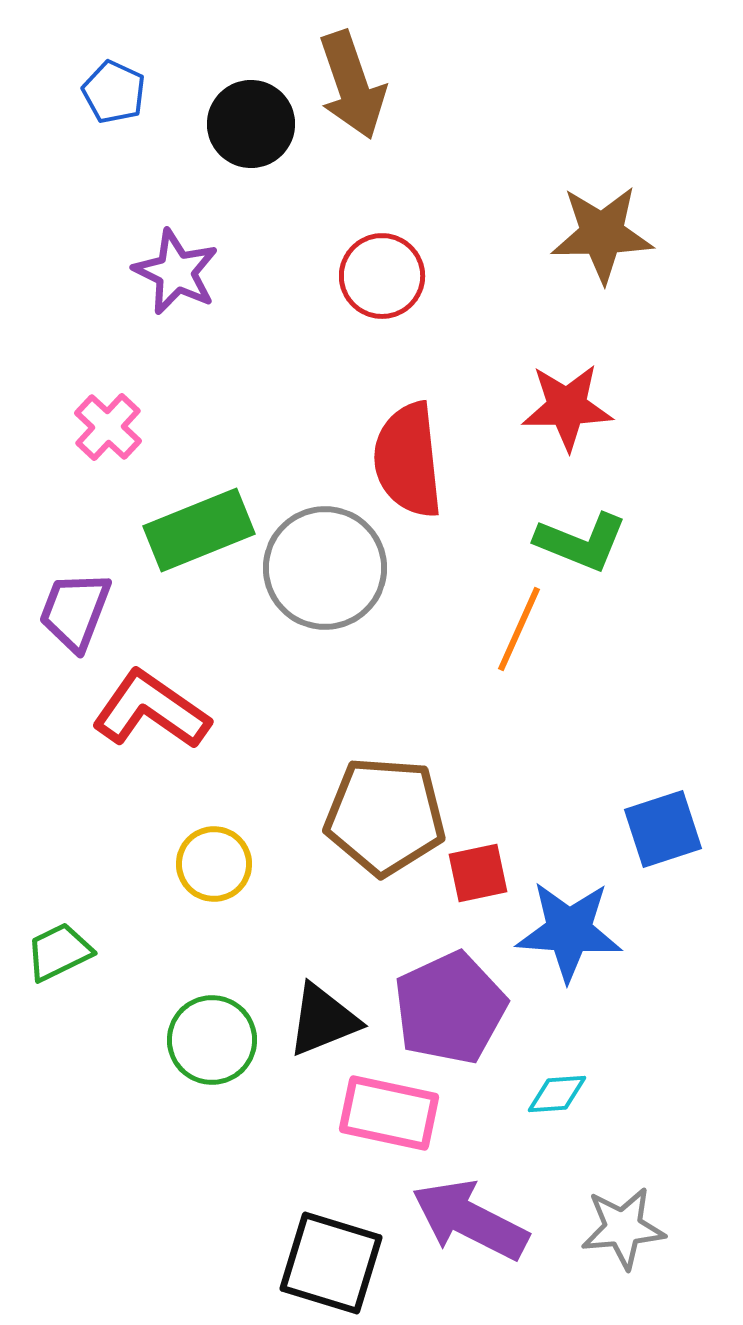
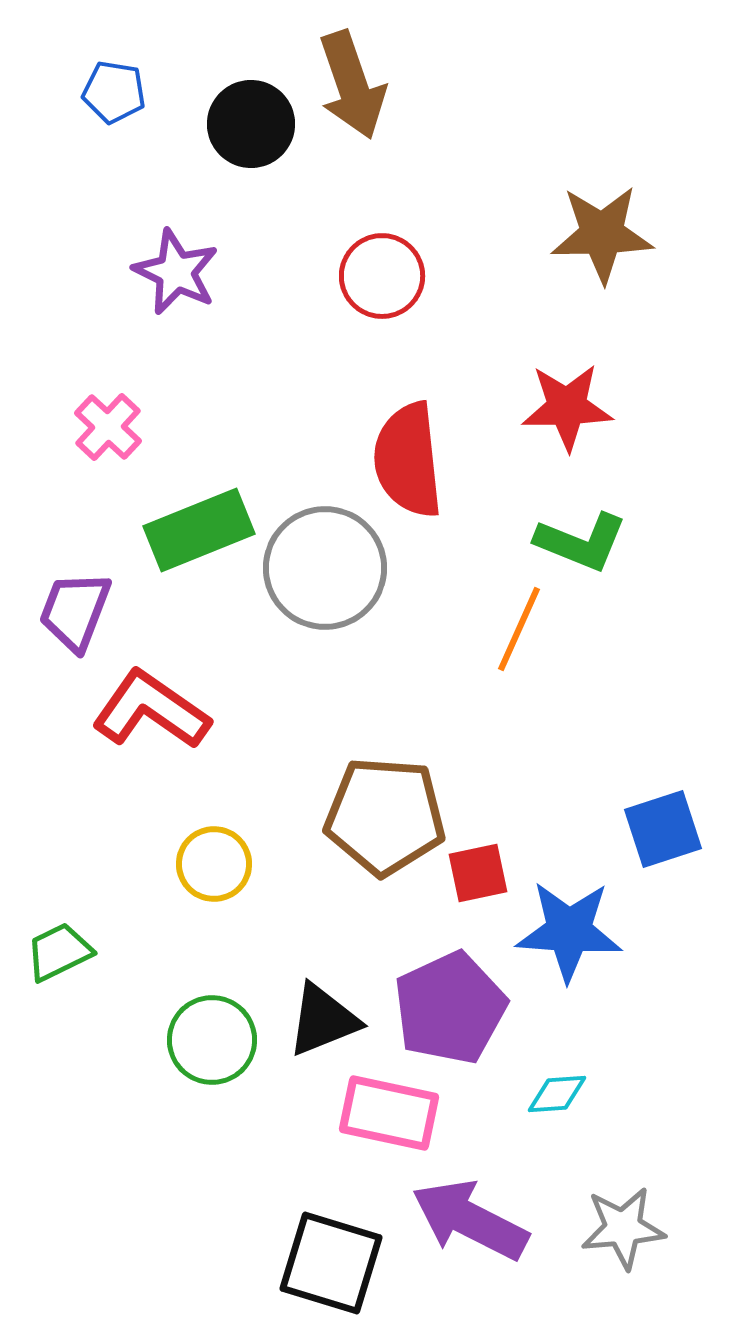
blue pentagon: rotated 16 degrees counterclockwise
